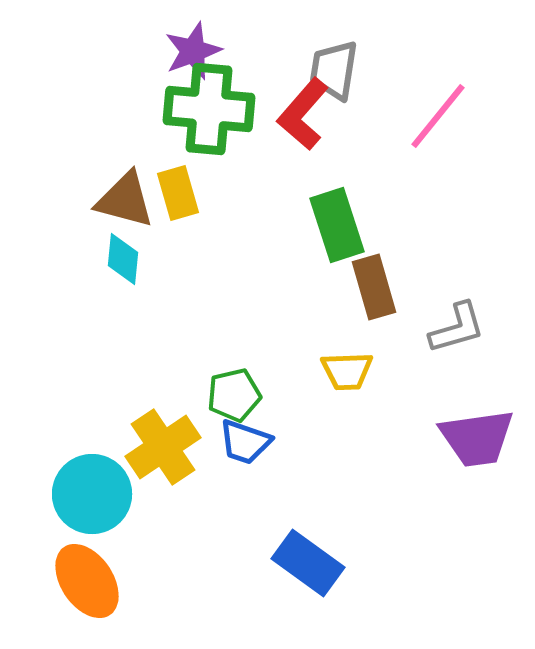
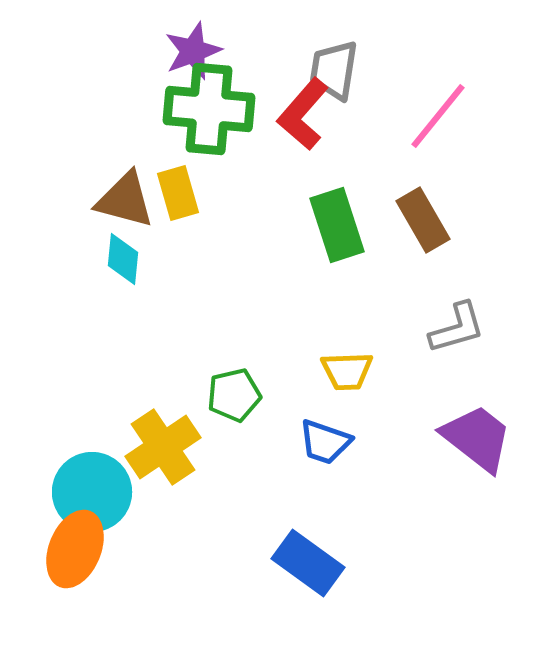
brown rectangle: moved 49 px right, 67 px up; rotated 14 degrees counterclockwise
purple trapezoid: rotated 134 degrees counterclockwise
blue trapezoid: moved 80 px right
cyan circle: moved 2 px up
orange ellipse: moved 12 px left, 32 px up; rotated 56 degrees clockwise
